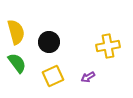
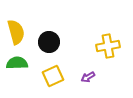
green semicircle: rotated 55 degrees counterclockwise
